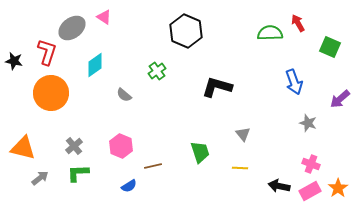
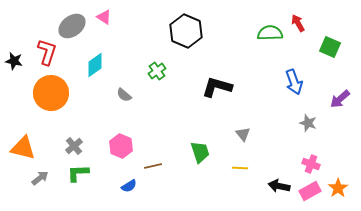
gray ellipse: moved 2 px up
